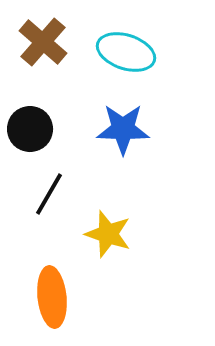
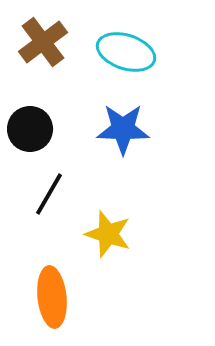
brown cross: rotated 12 degrees clockwise
